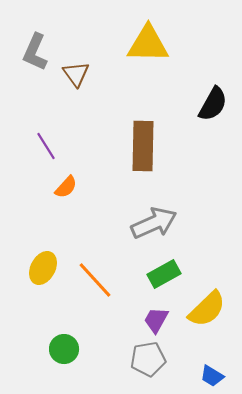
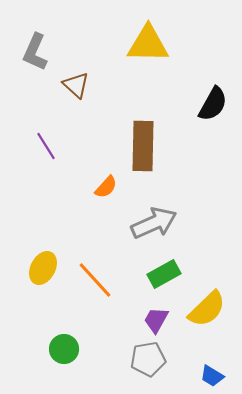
brown triangle: moved 11 px down; rotated 12 degrees counterclockwise
orange semicircle: moved 40 px right
